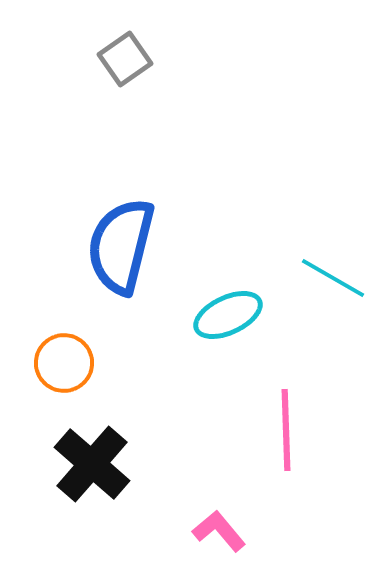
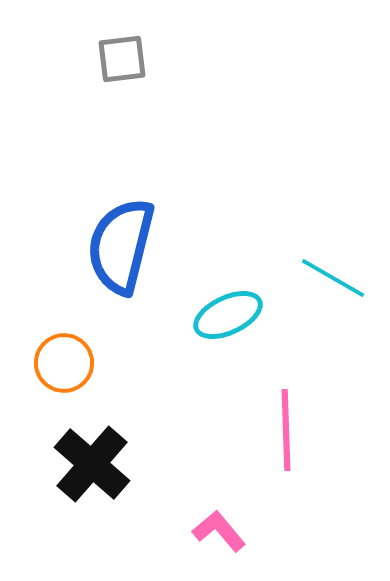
gray square: moved 3 px left; rotated 28 degrees clockwise
